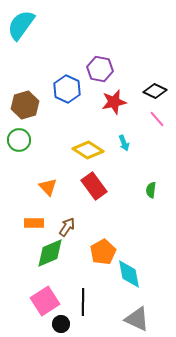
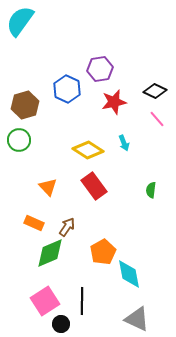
cyan semicircle: moved 1 px left, 4 px up
purple hexagon: rotated 20 degrees counterclockwise
orange rectangle: rotated 24 degrees clockwise
black line: moved 1 px left, 1 px up
